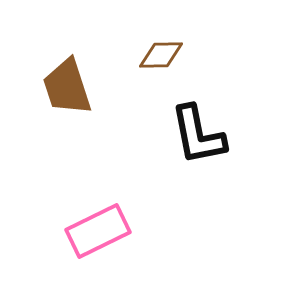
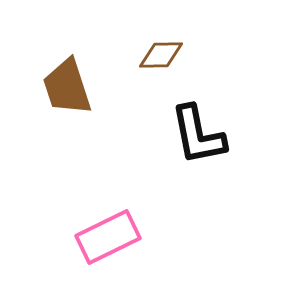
pink rectangle: moved 10 px right, 6 px down
